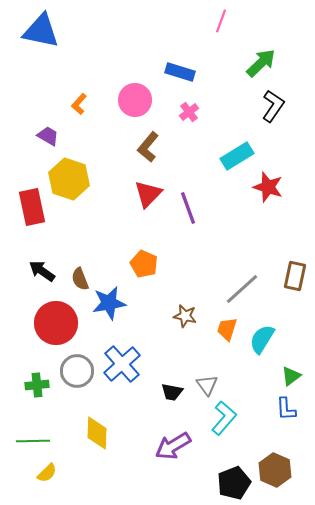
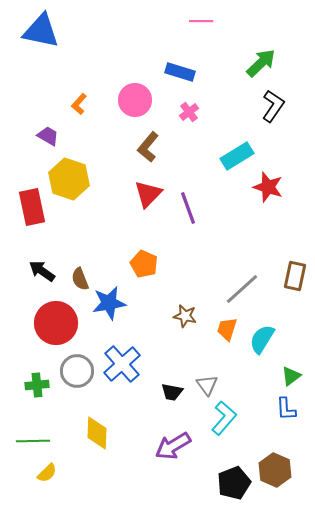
pink line: moved 20 px left; rotated 70 degrees clockwise
